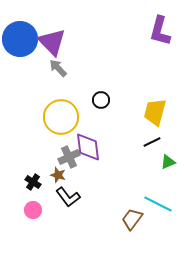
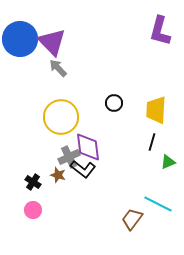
black circle: moved 13 px right, 3 px down
yellow trapezoid: moved 1 px right, 2 px up; rotated 12 degrees counterclockwise
black line: rotated 48 degrees counterclockwise
black L-shape: moved 15 px right, 28 px up; rotated 15 degrees counterclockwise
